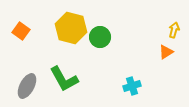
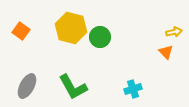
yellow arrow: moved 2 px down; rotated 63 degrees clockwise
orange triangle: rotated 42 degrees counterclockwise
green L-shape: moved 9 px right, 8 px down
cyan cross: moved 1 px right, 3 px down
